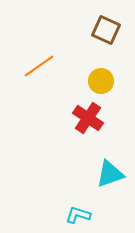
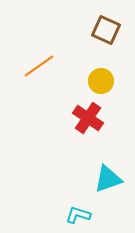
cyan triangle: moved 2 px left, 5 px down
